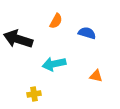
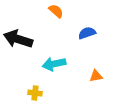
orange semicircle: moved 10 px up; rotated 77 degrees counterclockwise
blue semicircle: rotated 36 degrees counterclockwise
orange triangle: rotated 24 degrees counterclockwise
yellow cross: moved 1 px right, 1 px up; rotated 16 degrees clockwise
